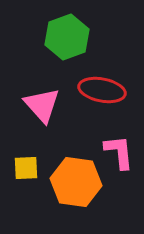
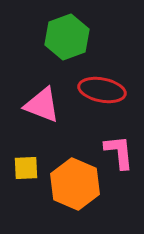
pink triangle: rotated 27 degrees counterclockwise
orange hexagon: moved 1 px left, 2 px down; rotated 15 degrees clockwise
